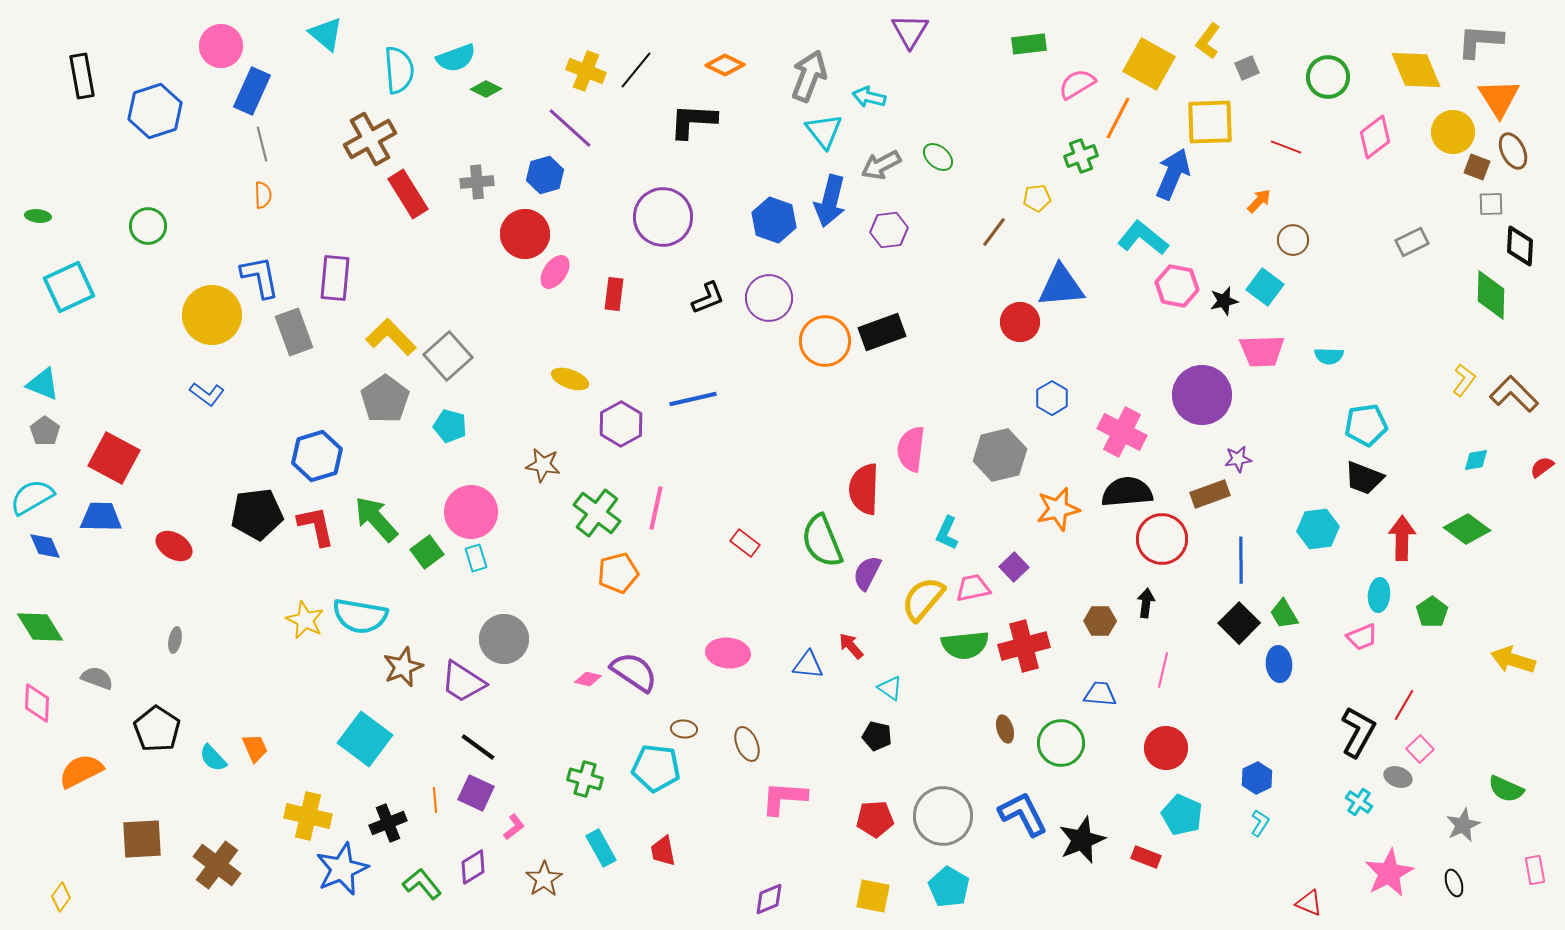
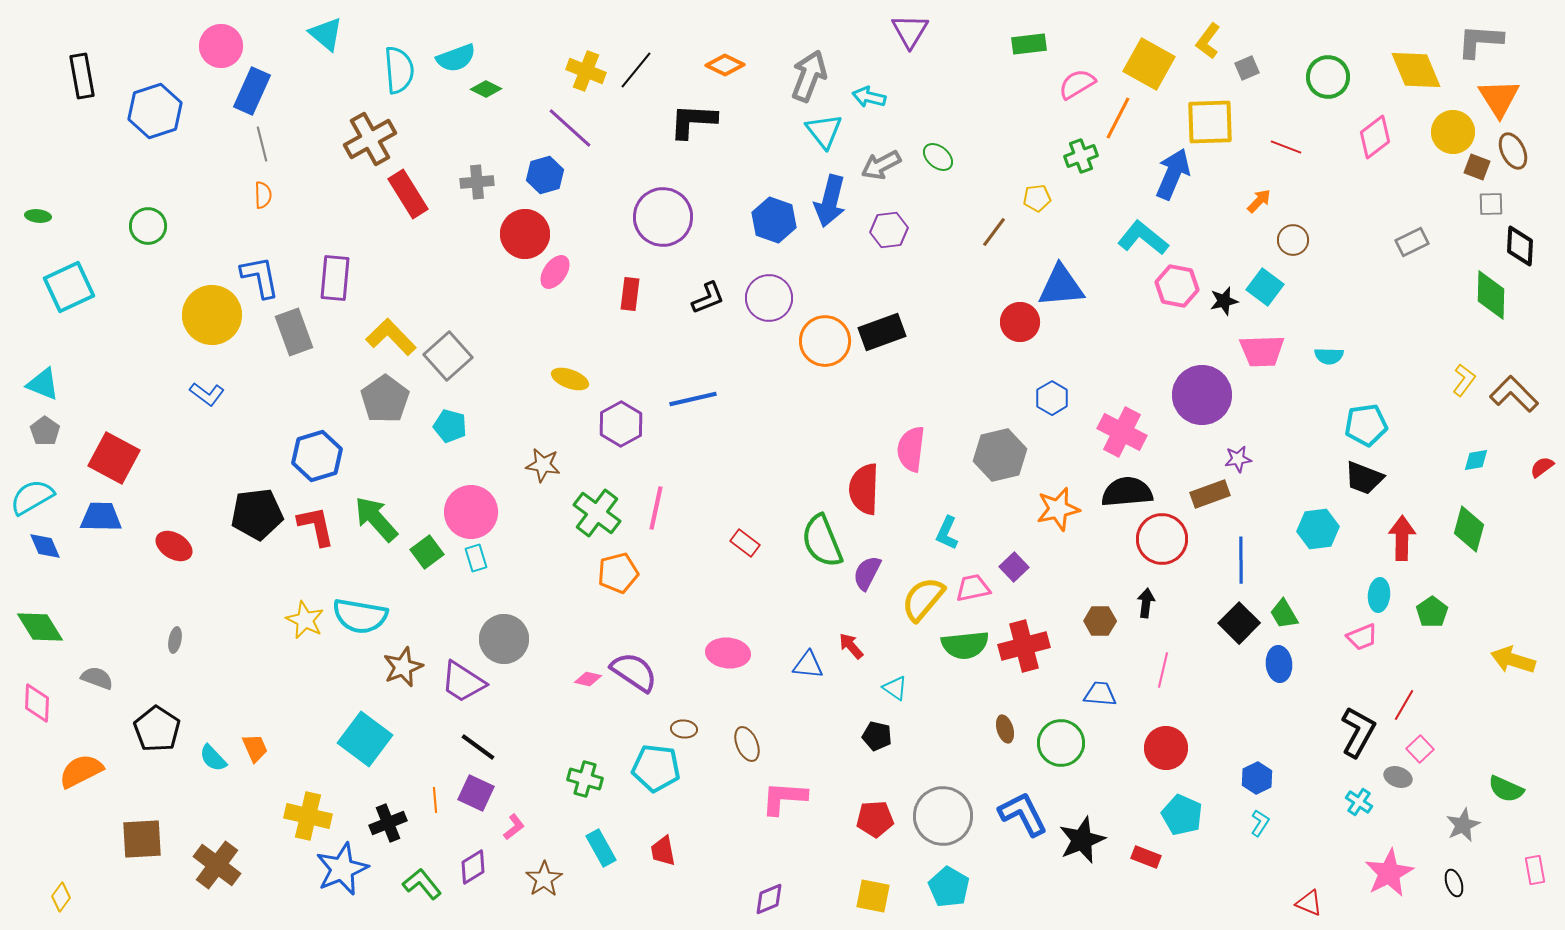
red rectangle at (614, 294): moved 16 px right
green diamond at (1467, 529): moved 2 px right; rotated 69 degrees clockwise
cyan triangle at (890, 688): moved 5 px right
